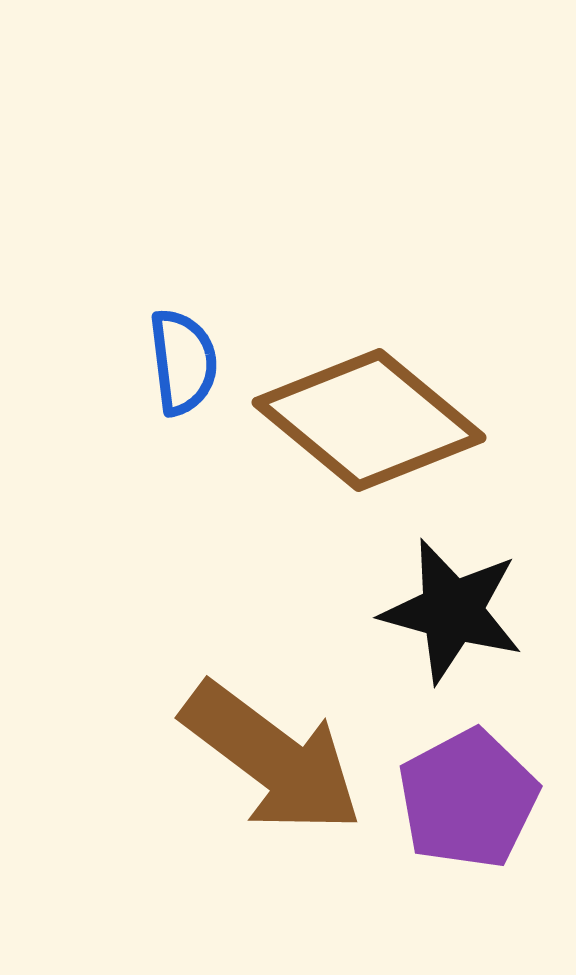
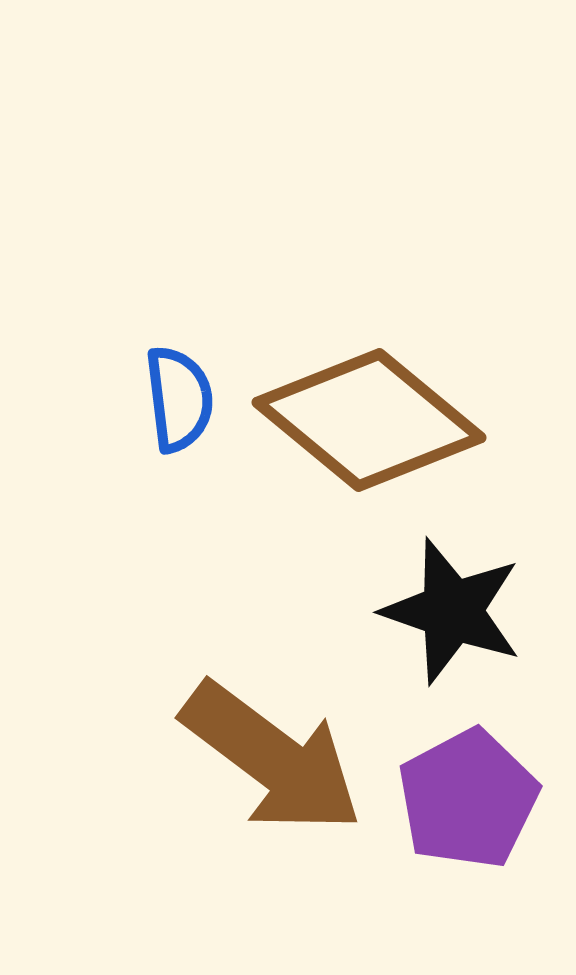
blue semicircle: moved 4 px left, 37 px down
black star: rotated 4 degrees clockwise
